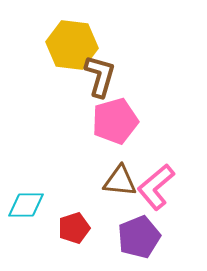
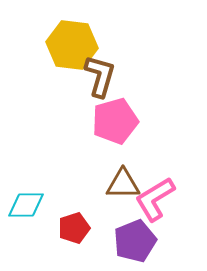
brown triangle: moved 3 px right, 3 px down; rotated 6 degrees counterclockwise
pink L-shape: moved 1 px left, 12 px down; rotated 9 degrees clockwise
purple pentagon: moved 4 px left, 4 px down
